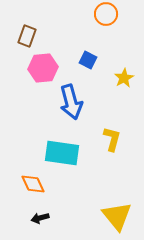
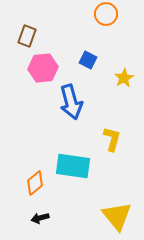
cyan rectangle: moved 11 px right, 13 px down
orange diamond: moved 2 px right, 1 px up; rotated 75 degrees clockwise
